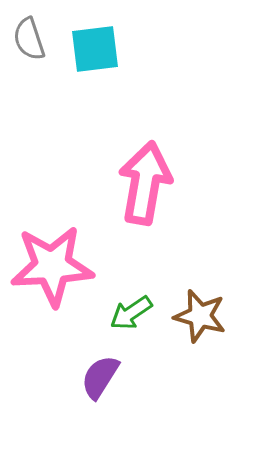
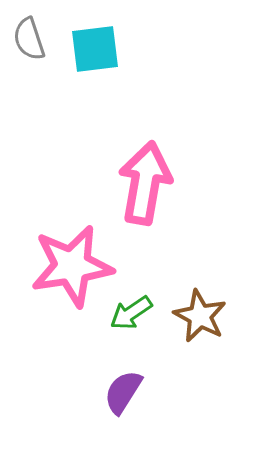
pink star: moved 20 px right; rotated 6 degrees counterclockwise
brown star: rotated 12 degrees clockwise
purple semicircle: moved 23 px right, 15 px down
